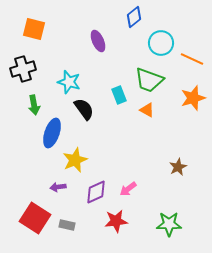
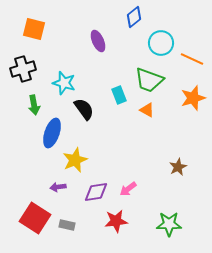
cyan star: moved 5 px left, 1 px down
purple diamond: rotated 15 degrees clockwise
